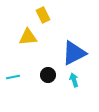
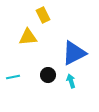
cyan arrow: moved 3 px left, 1 px down
